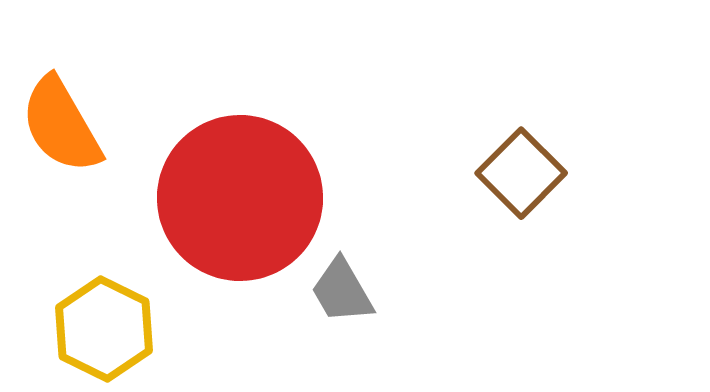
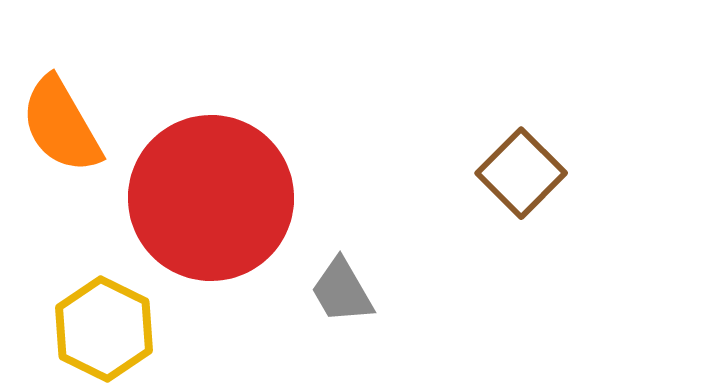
red circle: moved 29 px left
